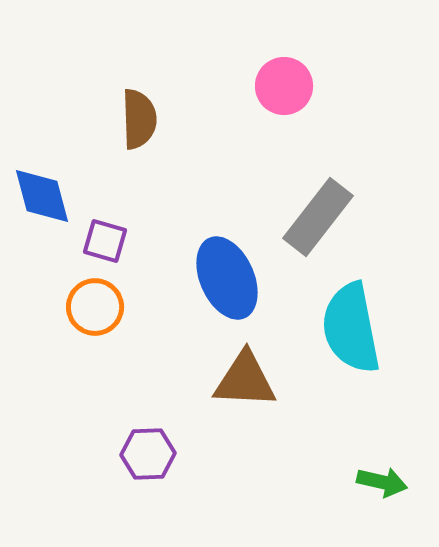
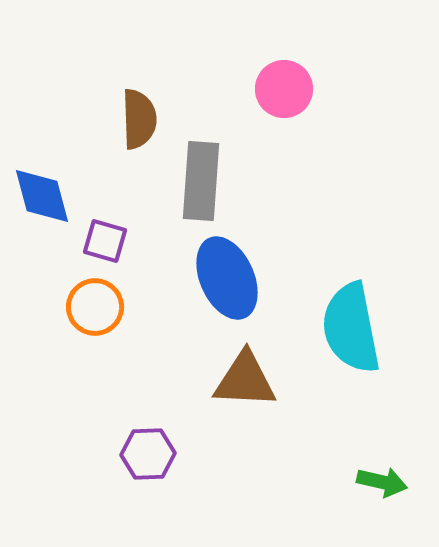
pink circle: moved 3 px down
gray rectangle: moved 117 px left, 36 px up; rotated 34 degrees counterclockwise
